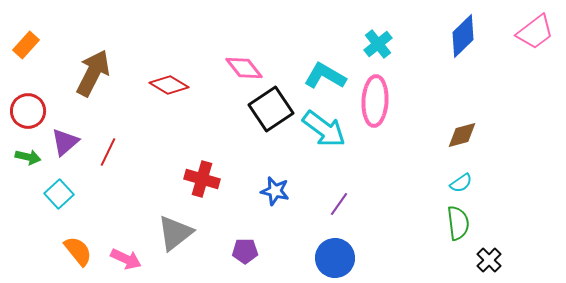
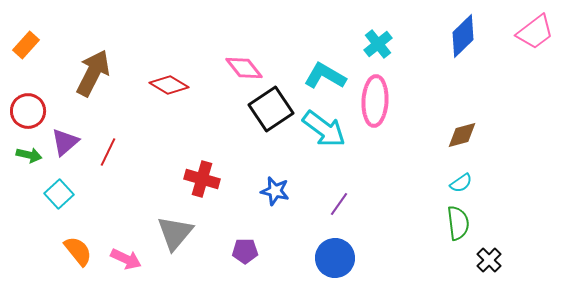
green arrow: moved 1 px right, 2 px up
gray triangle: rotated 12 degrees counterclockwise
